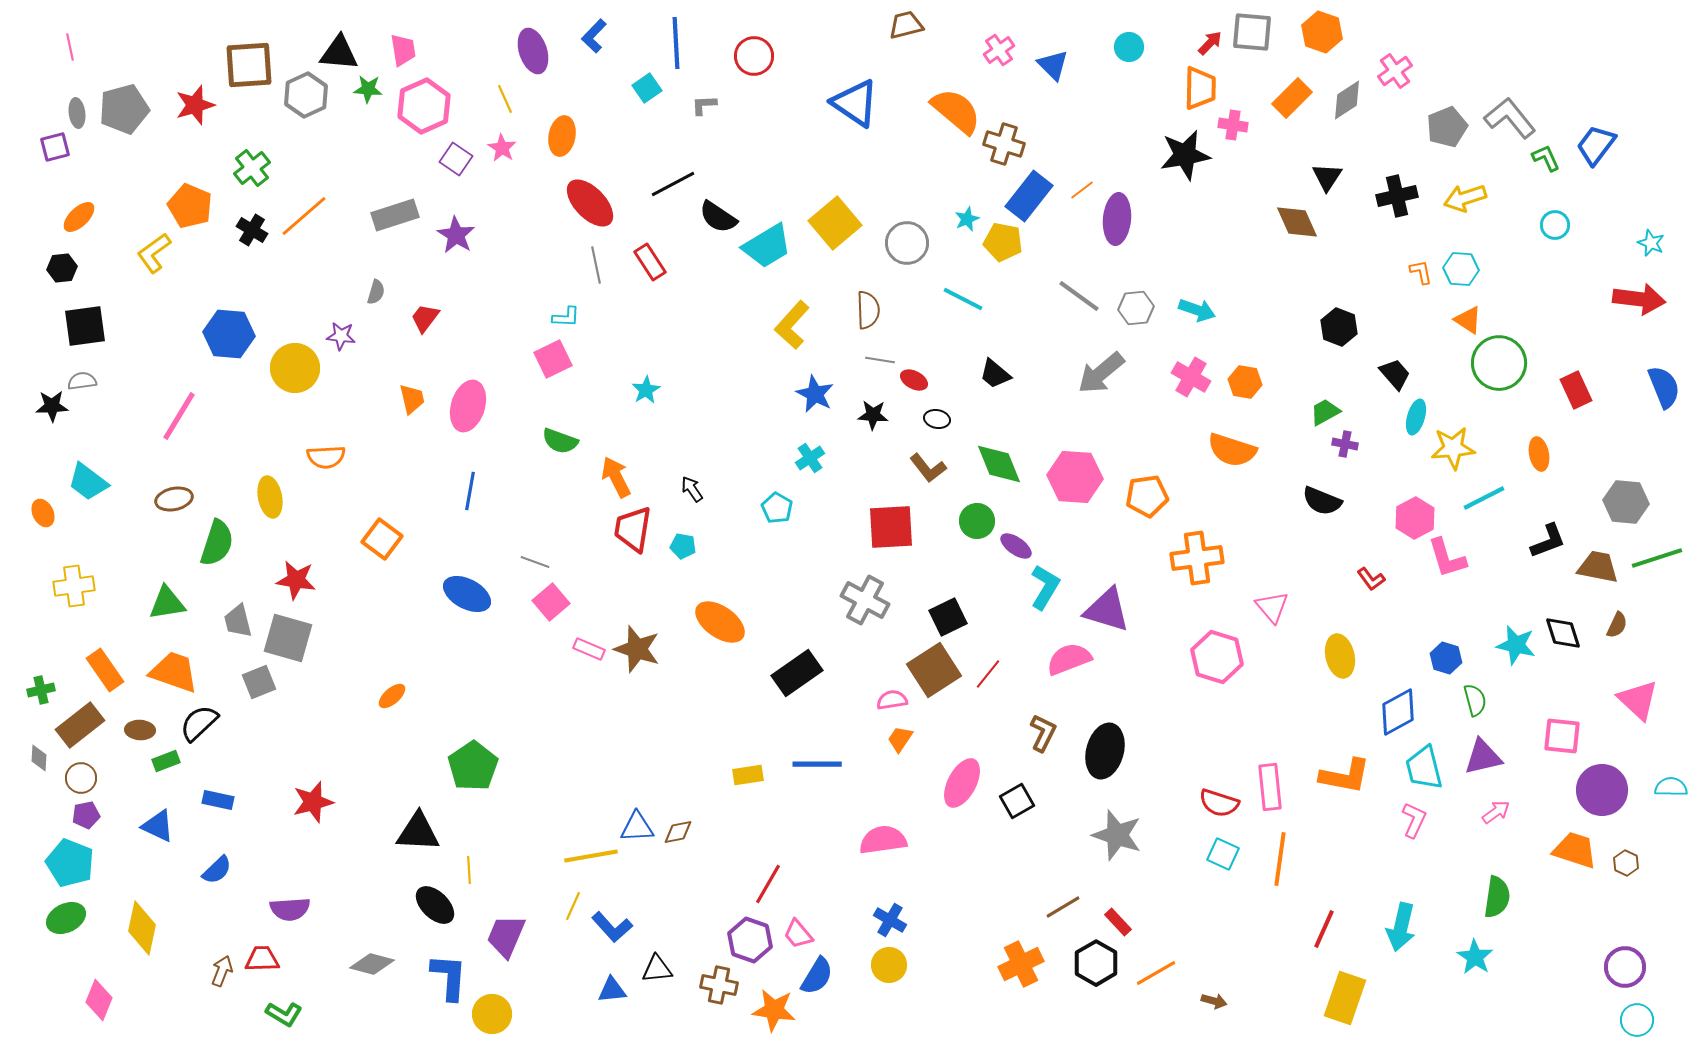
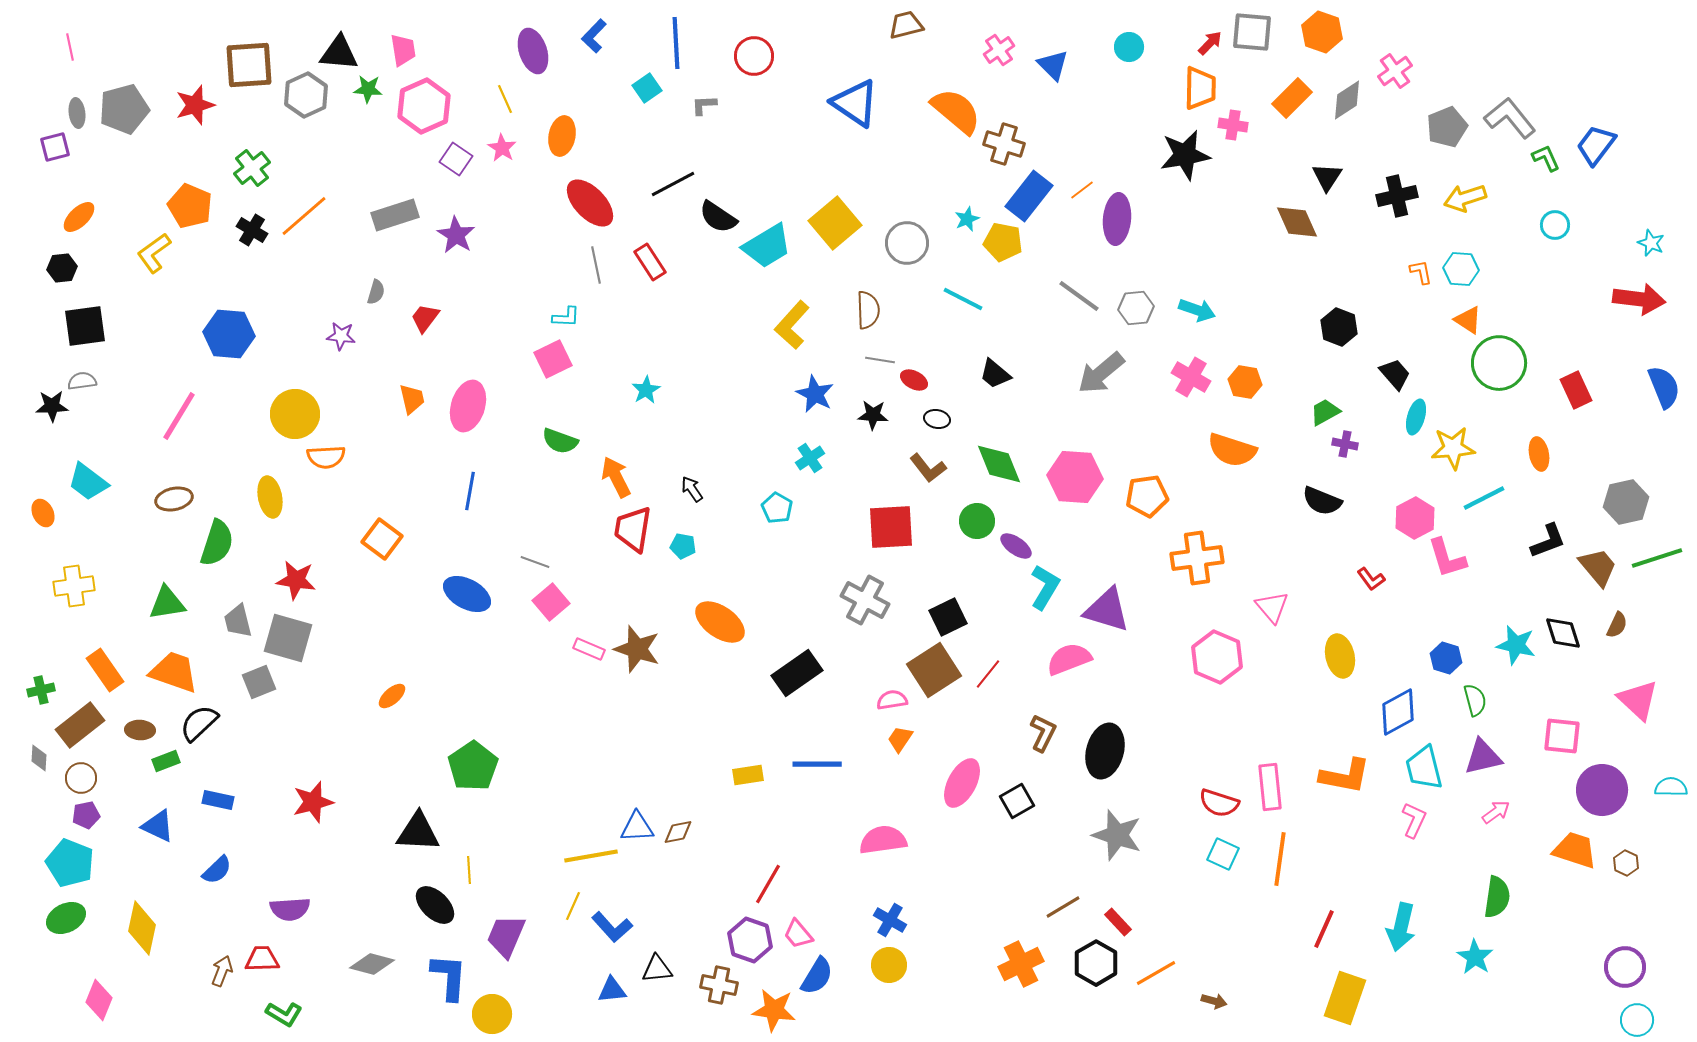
yellow circle at (295, 368): moved 46 px down
gray hexagon at (1626, 502): rotated 18 degrees counterclockwise
brown trapezoid at (1598, 567): rotated 39 degrees clockwise
pink hexagon at (1217, 657): rotated 6 degrees clockwise
